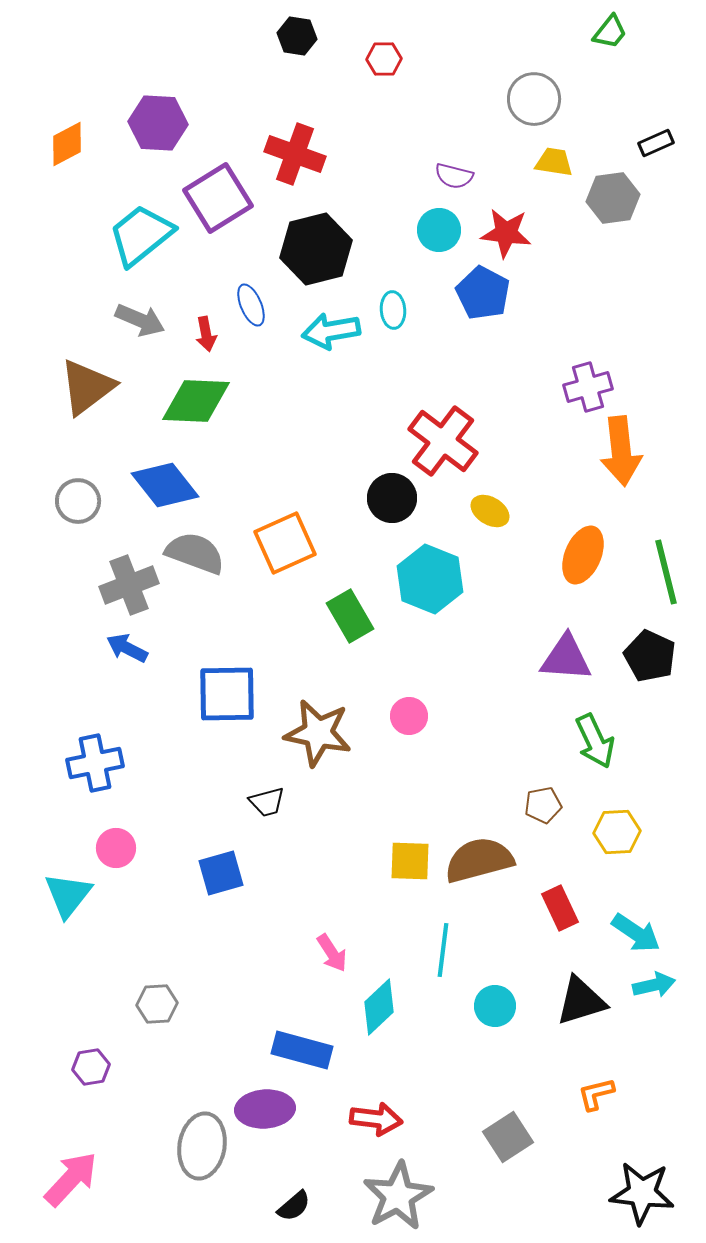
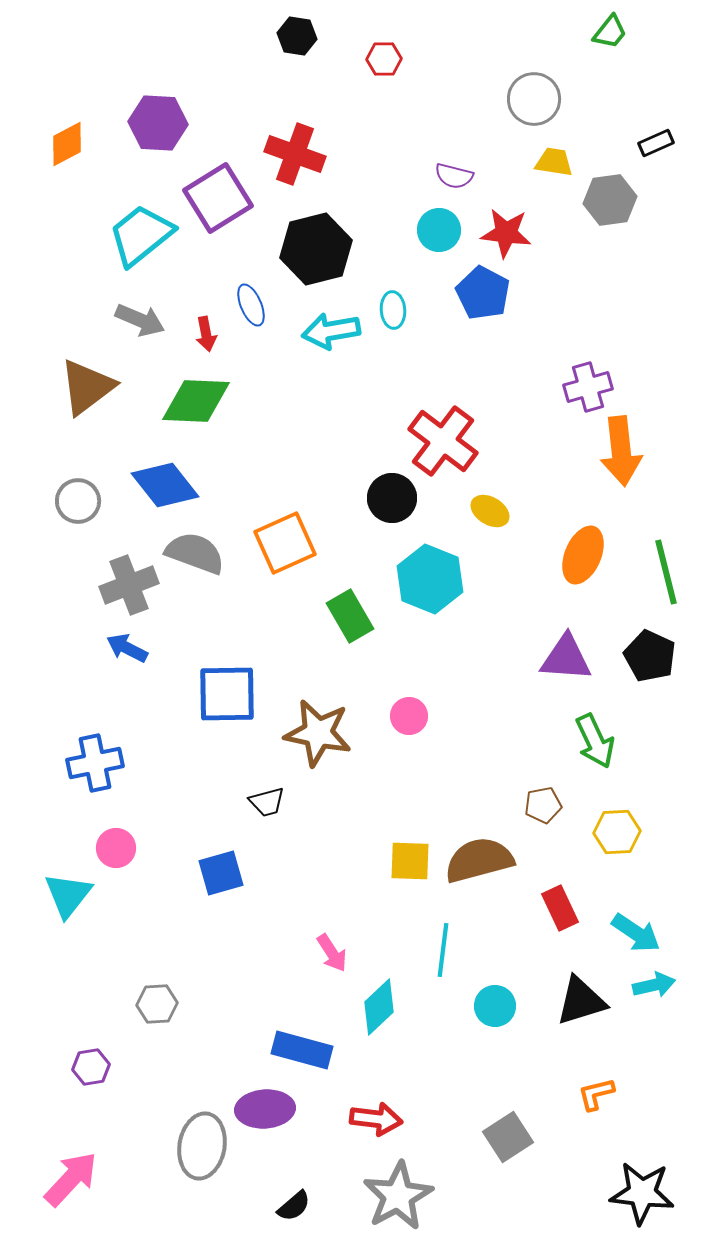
gray hexagon at (613, 198): moved 3 px left, 2 px down
